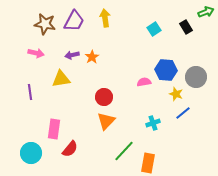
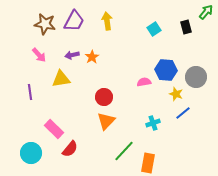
green arrow: rotated 28 degrees counterclockwise
yellow arrow: moved 2 px right, 3 px down
black rectangle: rotated 16 degrees clockwise
pink arrow: moved 3 px right, 2 px down; rotated 35 degrees clockwise
pink rectangle: rotated 54 degrees counterclockwise
